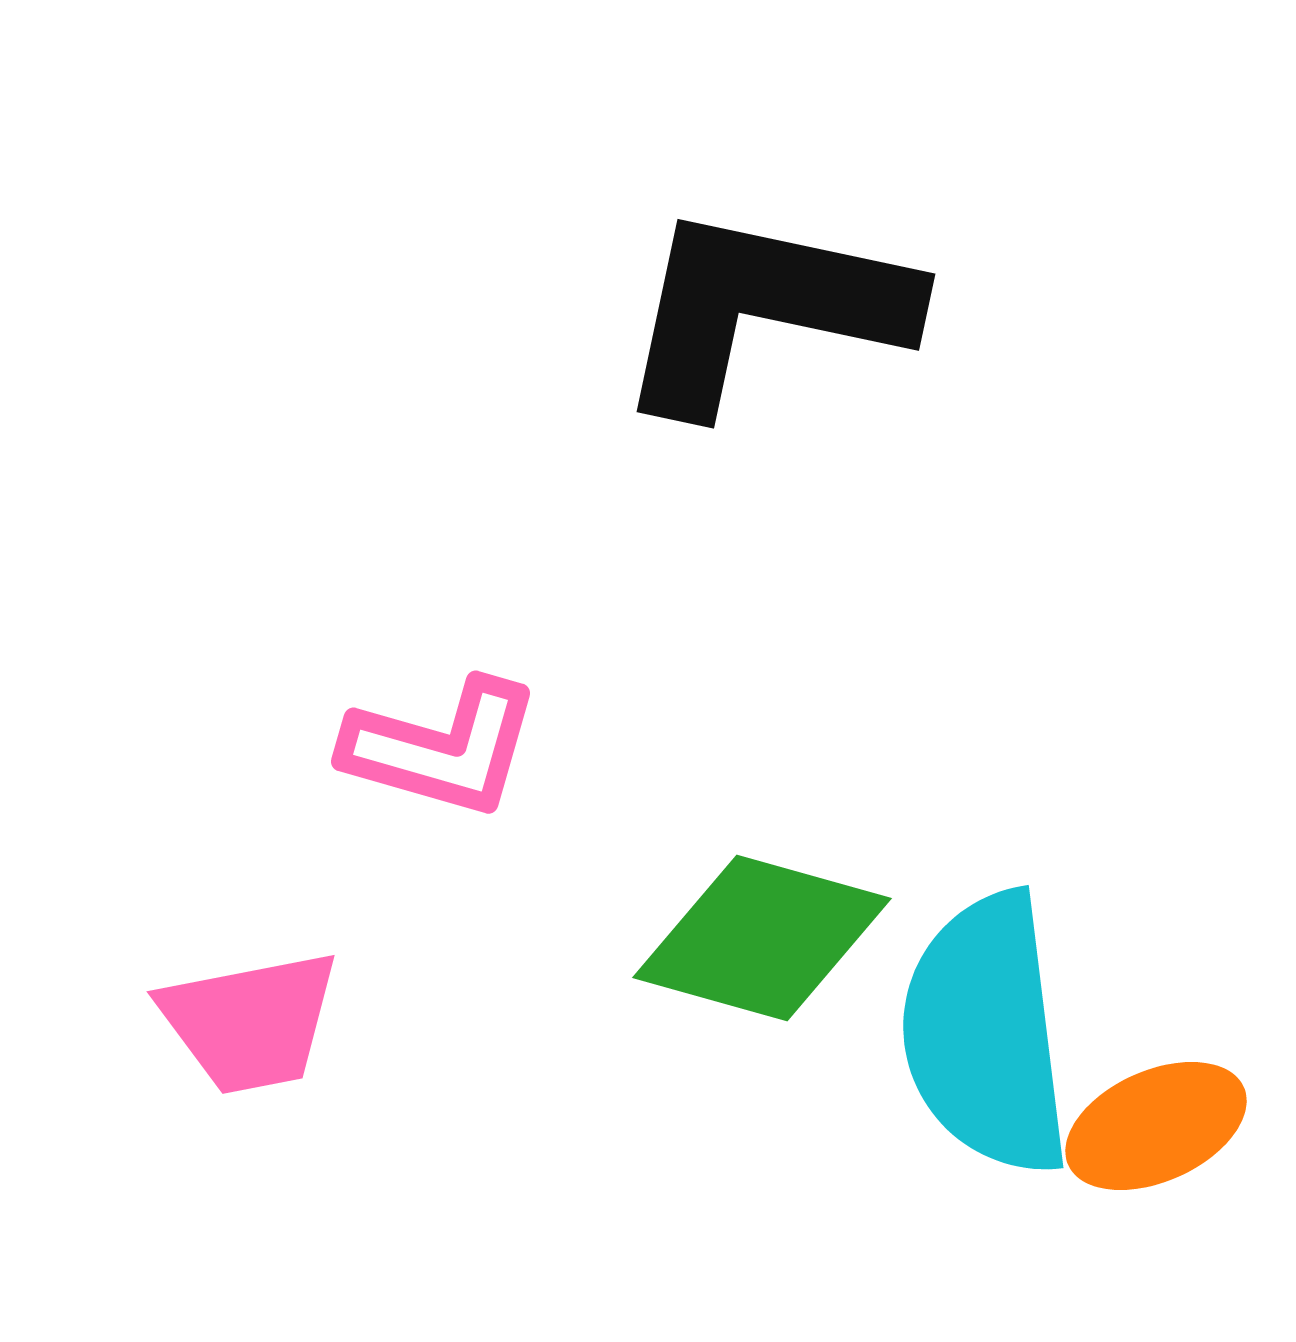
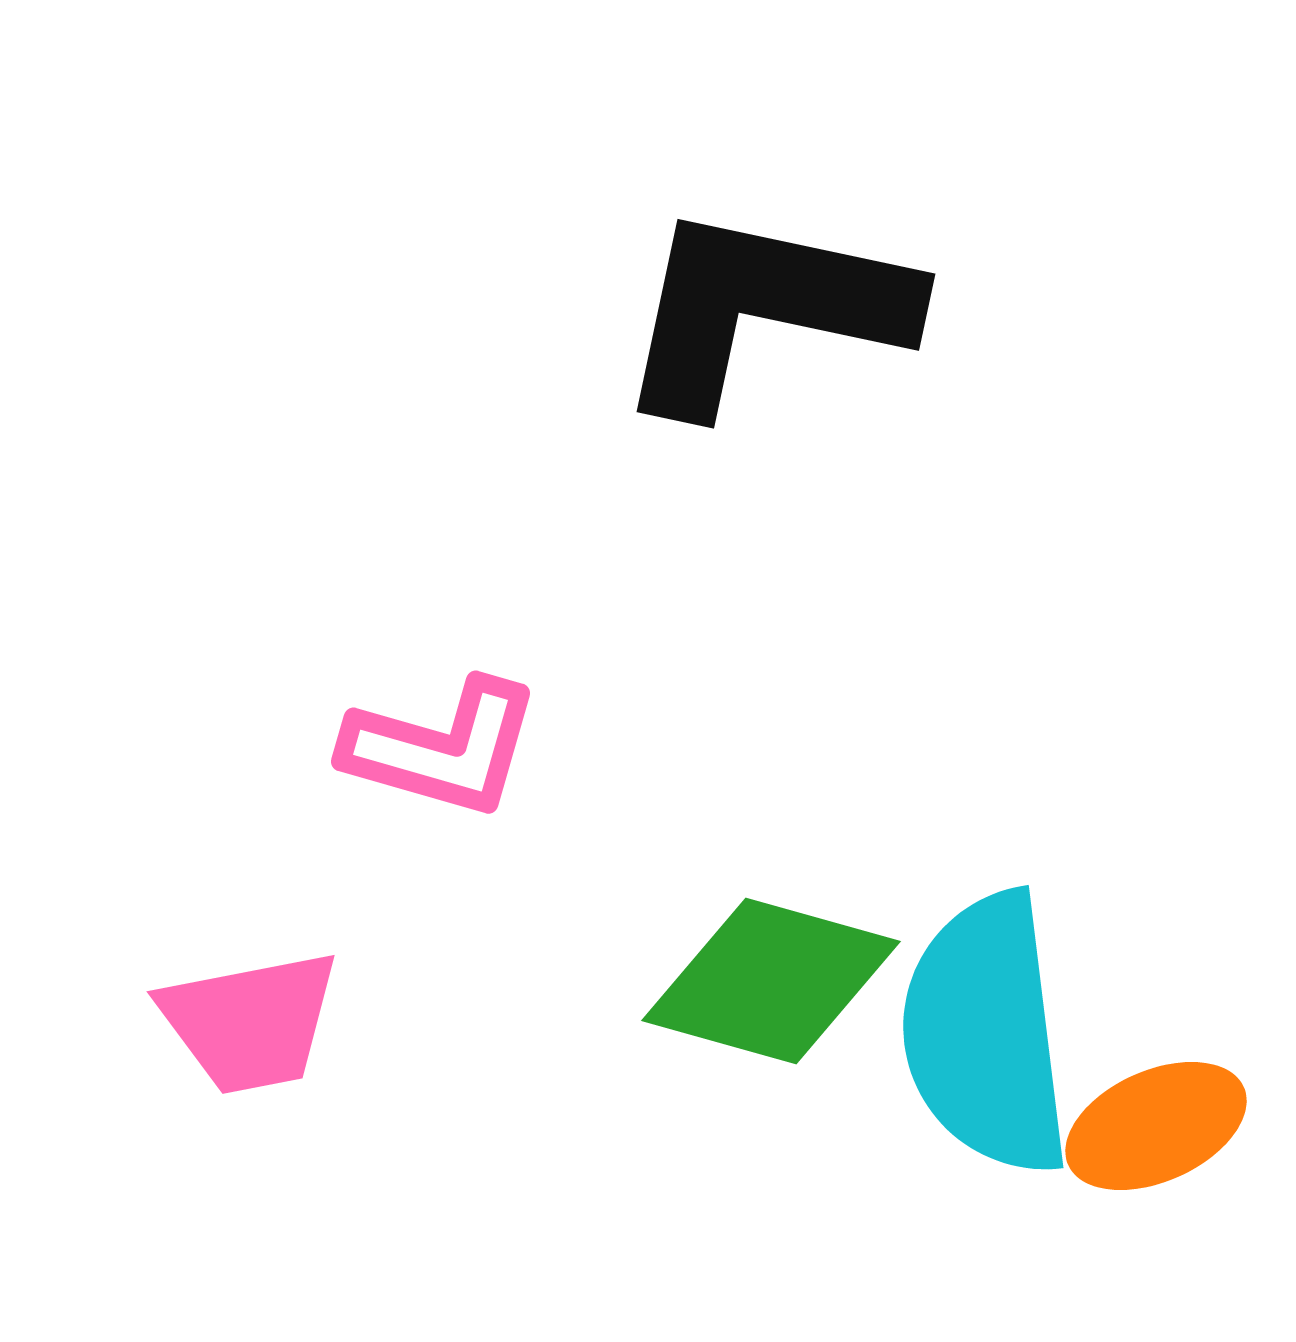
green diamond: moved 9 px right, 43 px down
